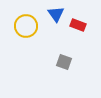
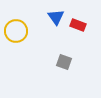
blue triangle: moved 3 px down
yellow circle: moved 10 px left, 5 px down
